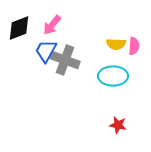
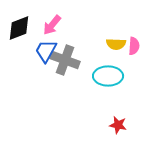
cyan ellipse: moved 5 px left
